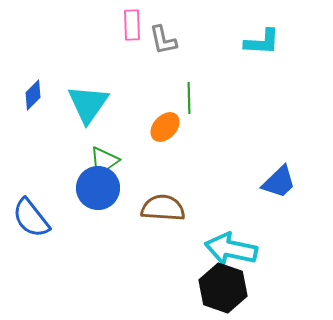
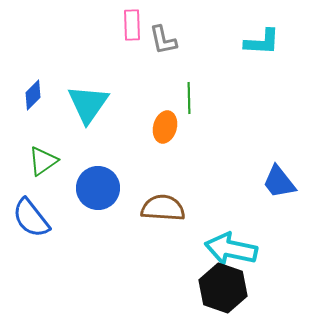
orange ellipse: rotated 28 degrees counterclockwise
green triangle: moved 61 px left
blue trapezoid: rotated 96 degrees clockwise
